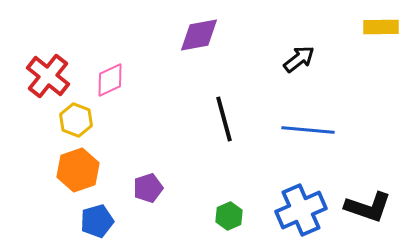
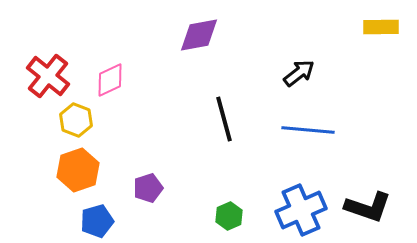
black arrow: moved 14 px down
